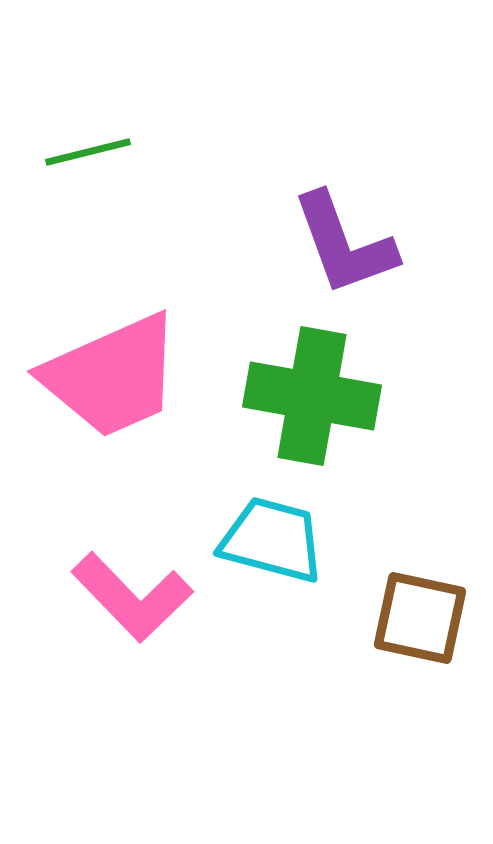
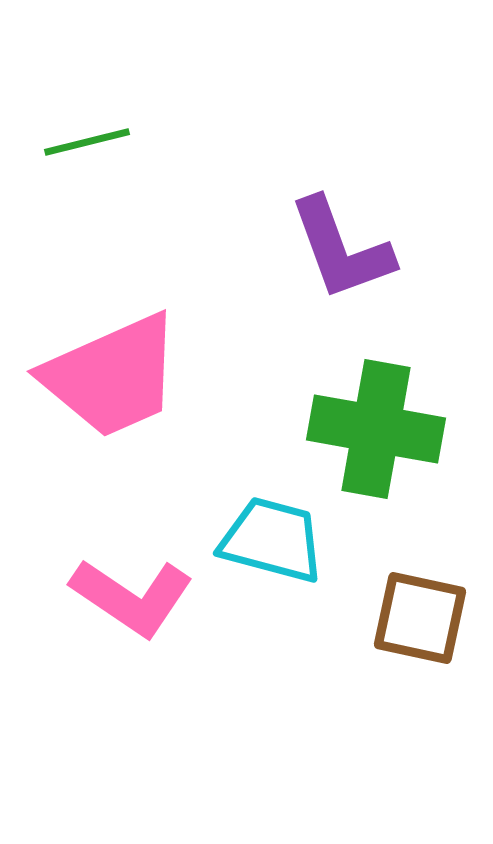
green line: moved 1 px left, 10 px up
purple L-shape: moved 3 px left, 5 px down
green cross: moved 64 px right, 33 px down
pink L-shape: rotated 12 degrees counterclockwise
